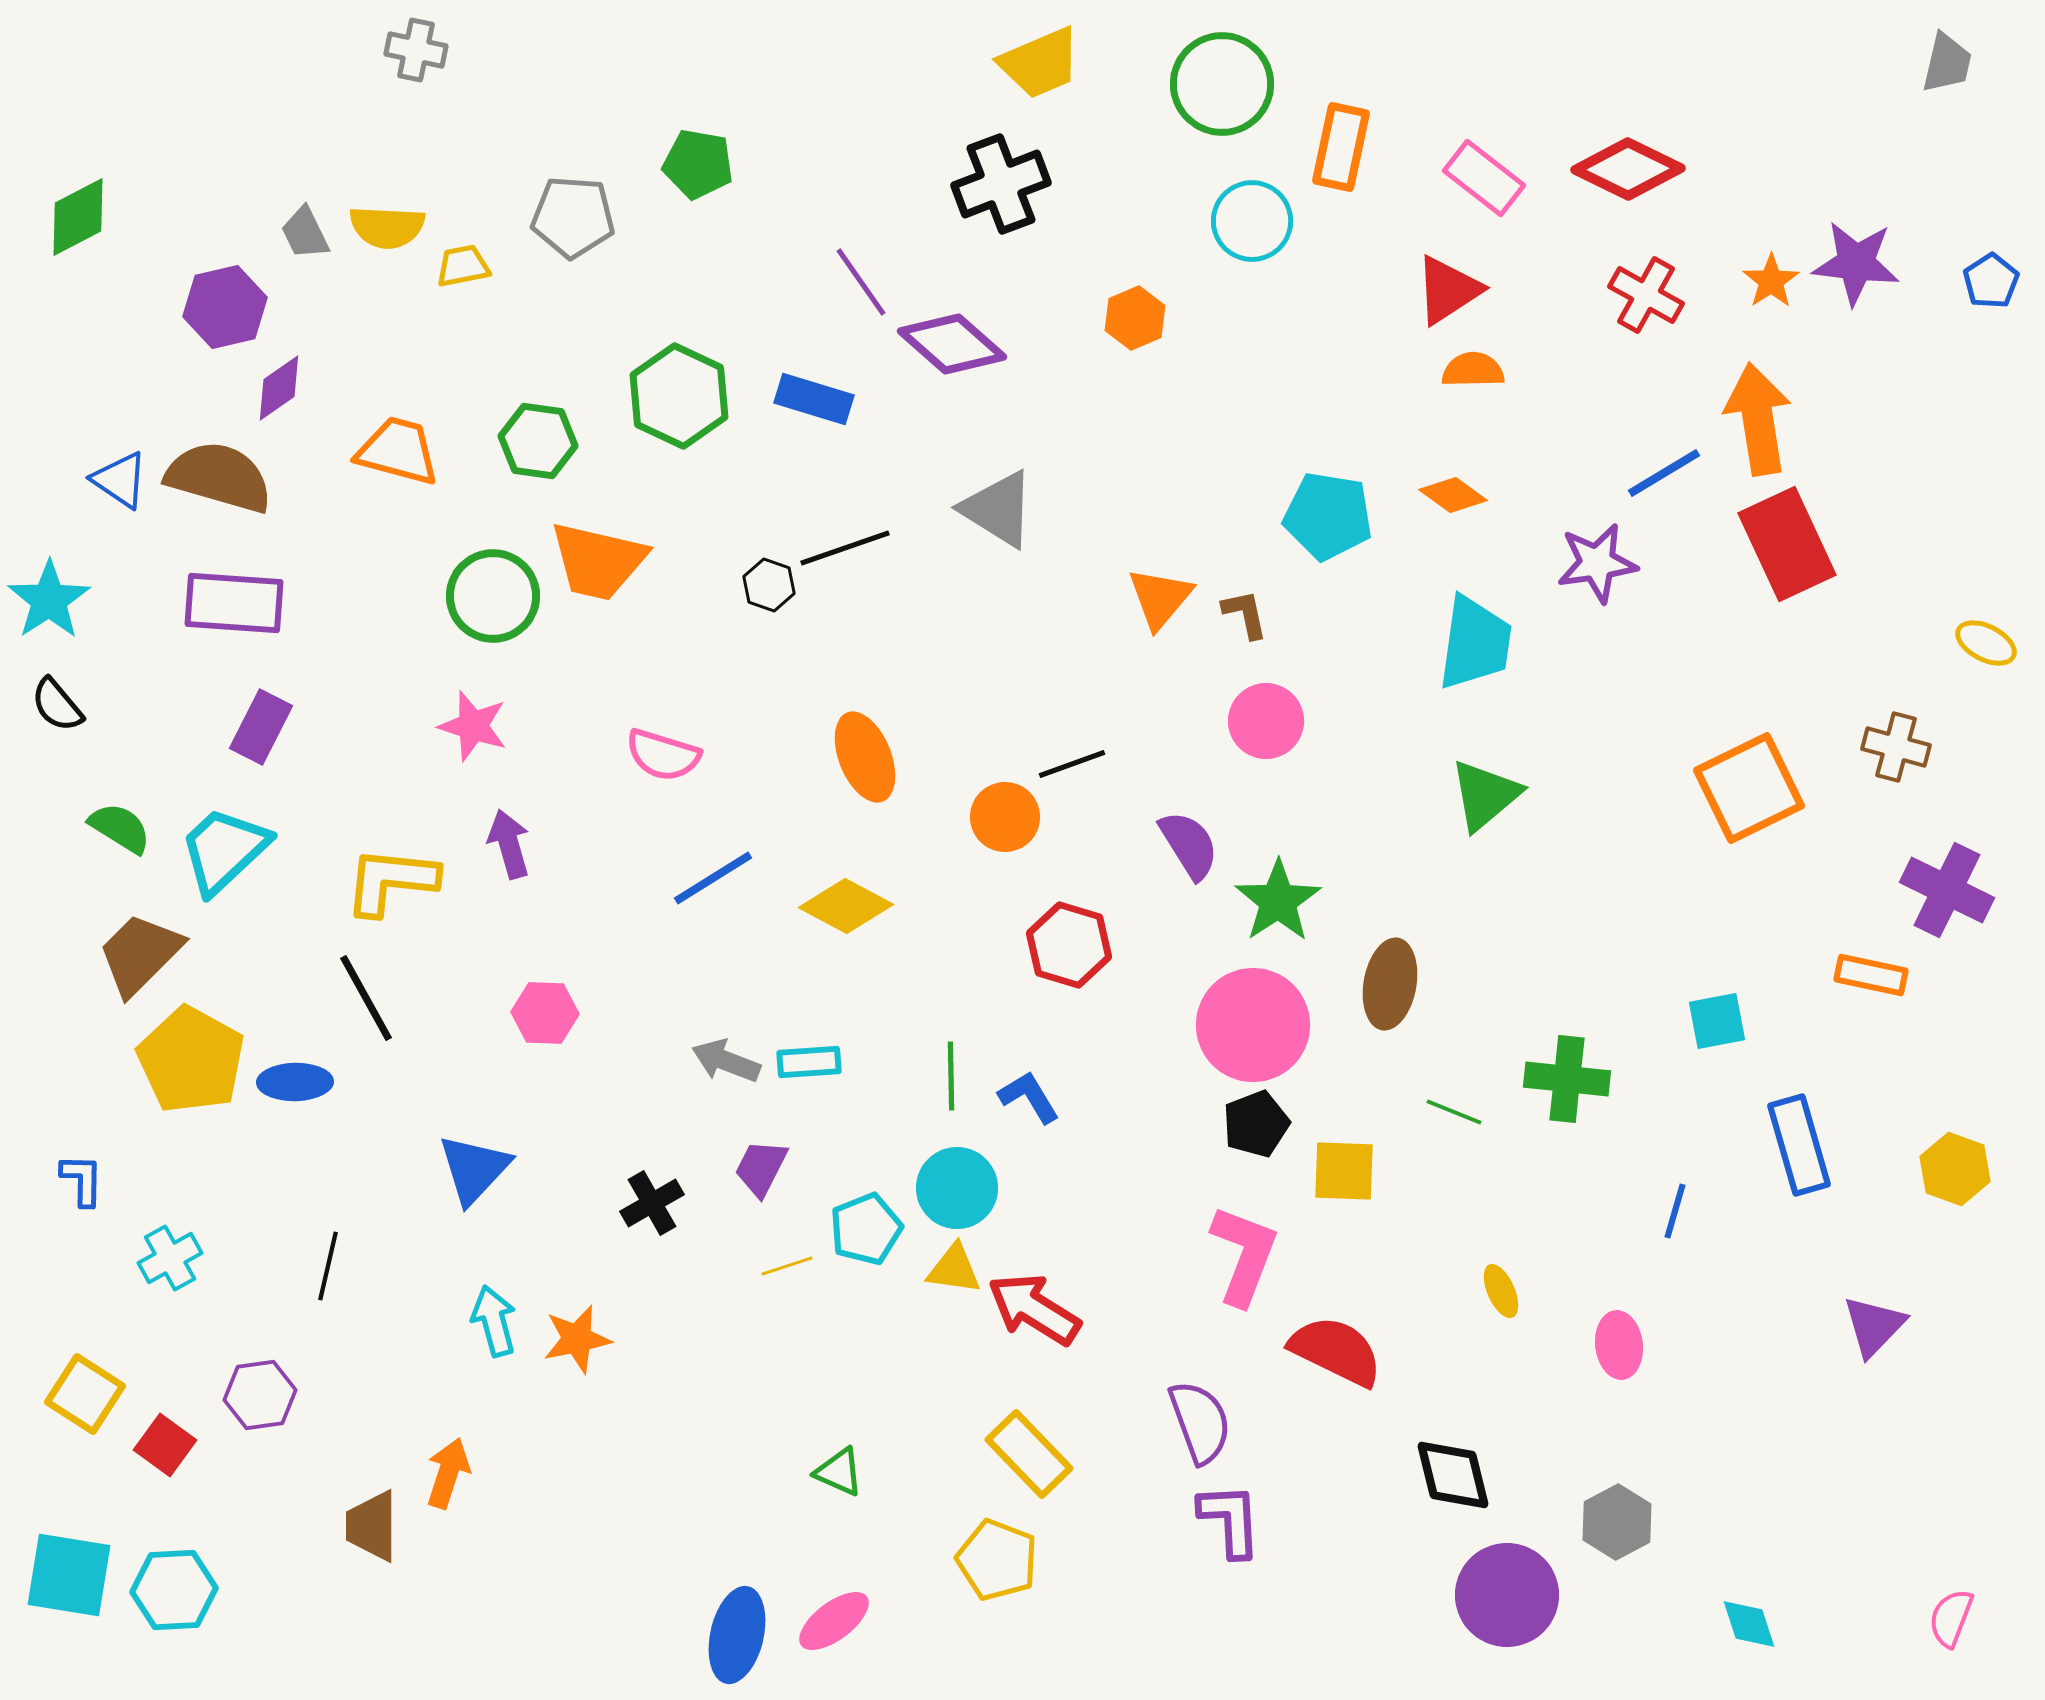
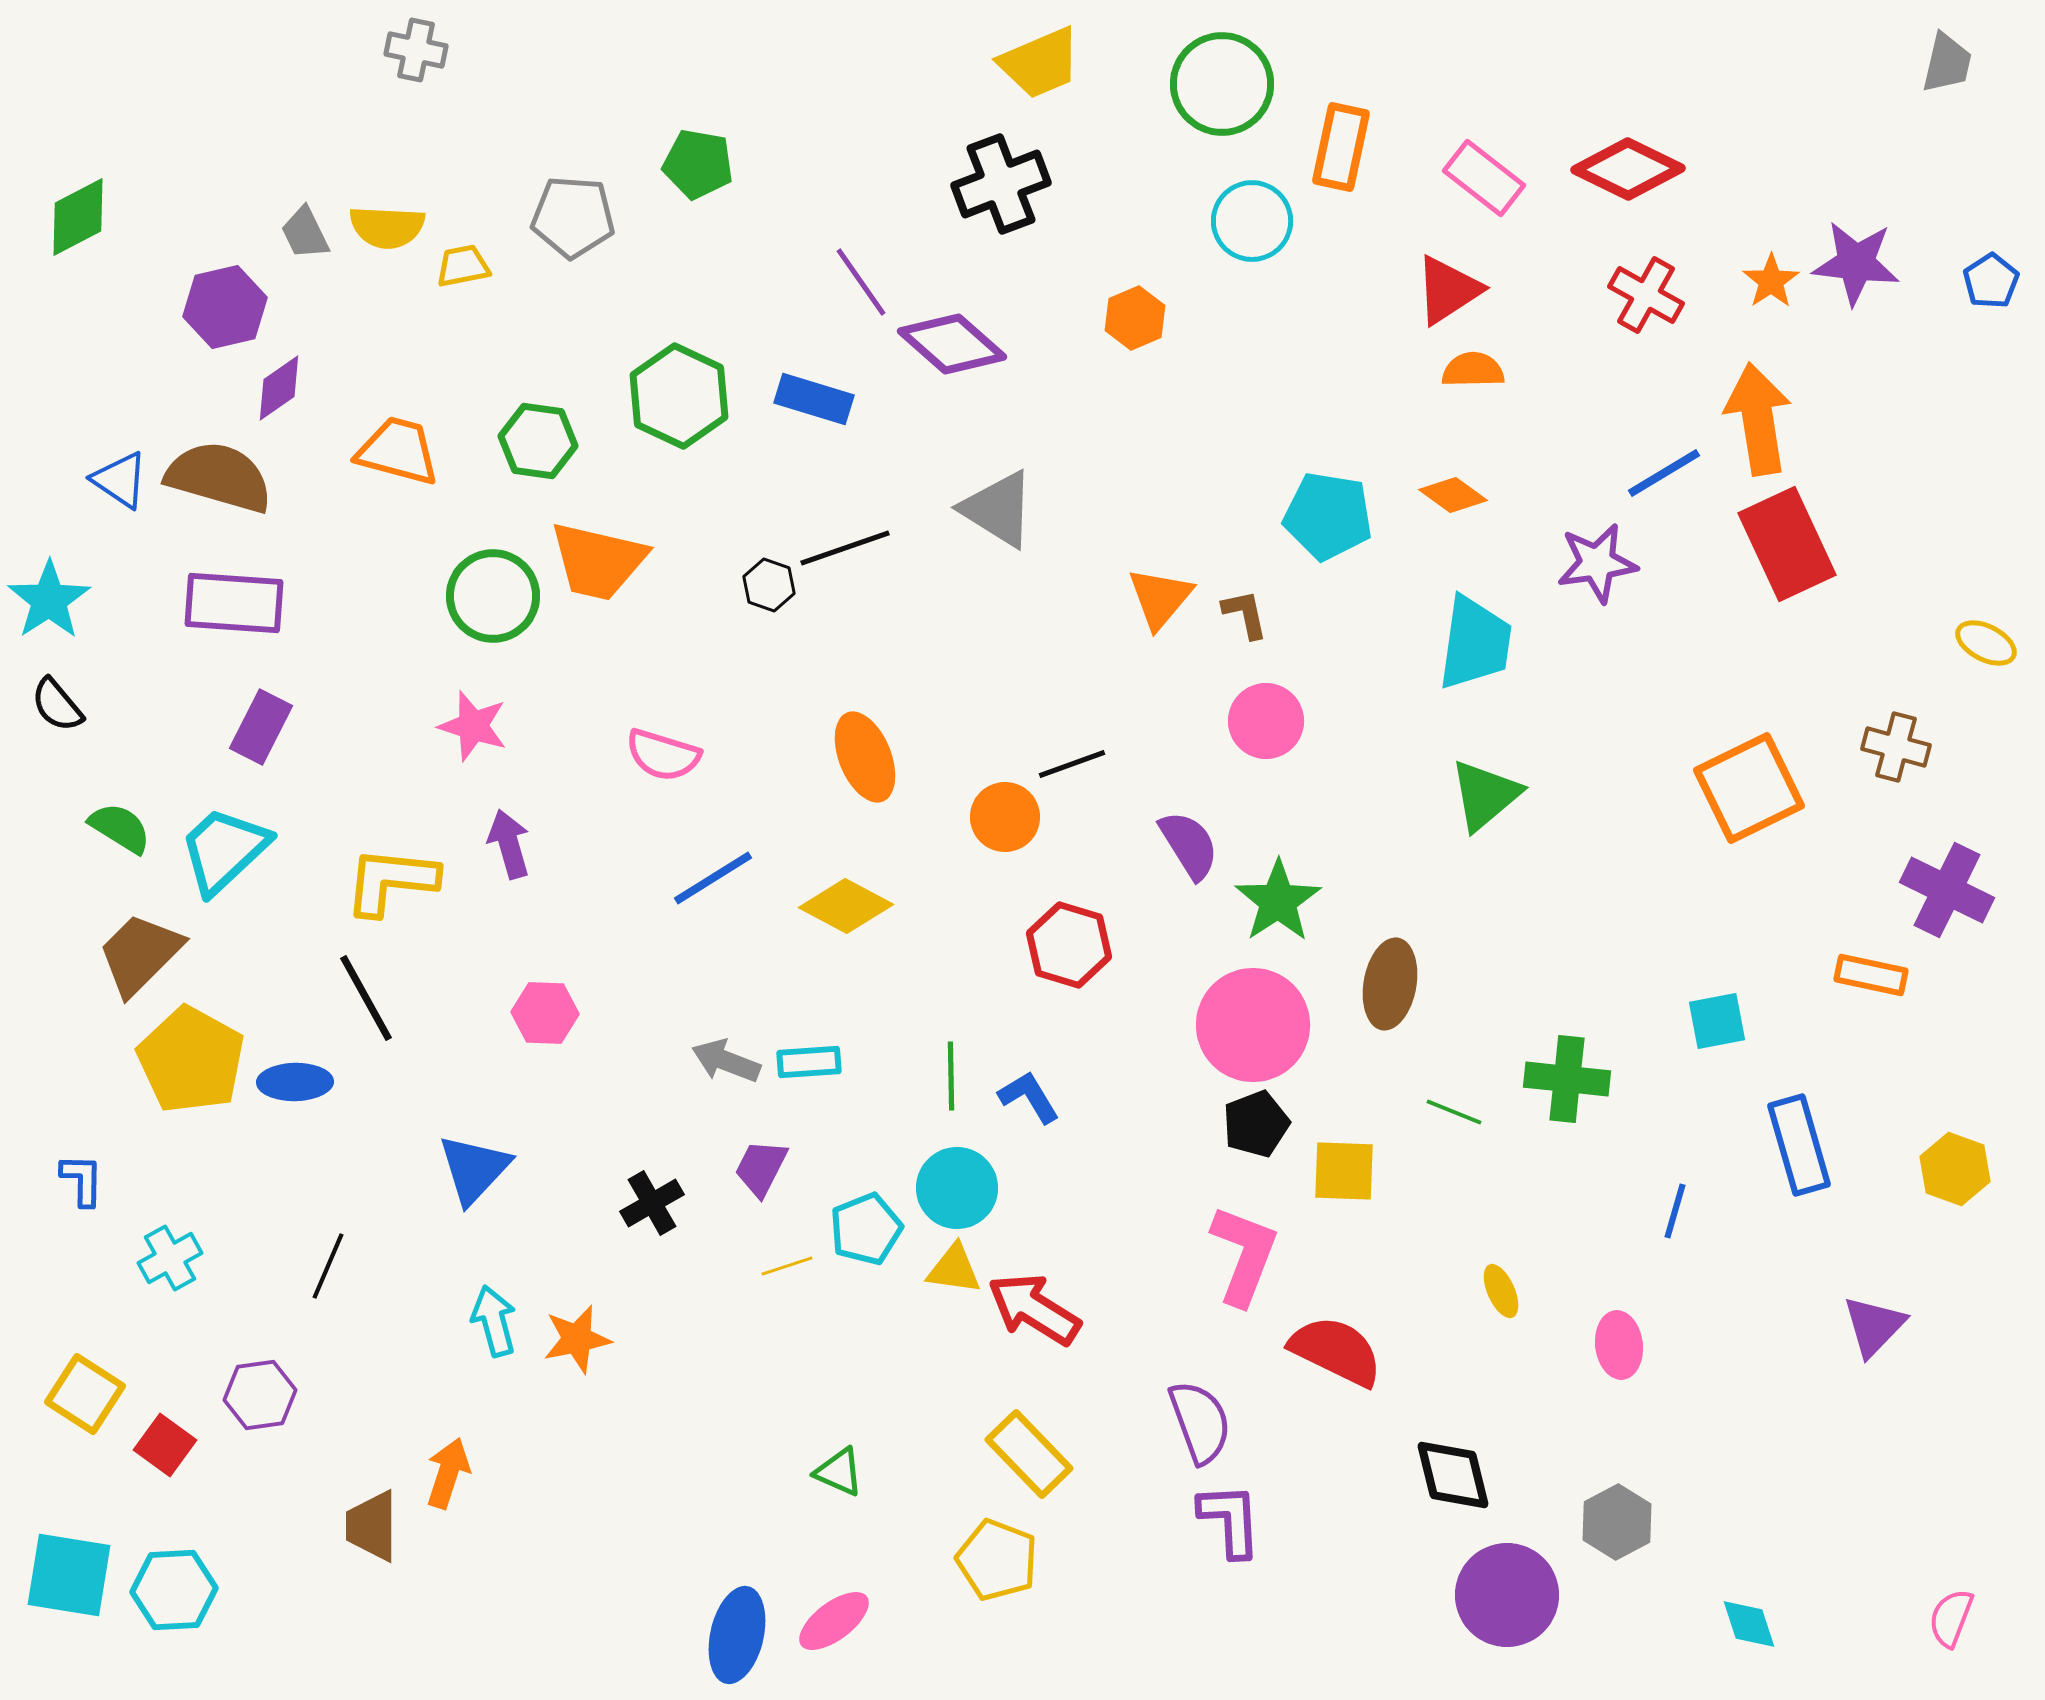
black line at (328, 1266): rotated 10 degrees clockwise
